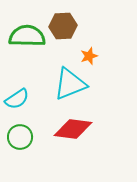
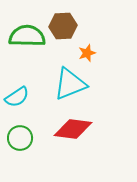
orange star: moved 2 px left, 3 px up
cyan semicircle: moved 2 px up
green circle: moved 1 px down
